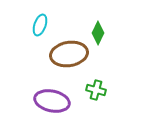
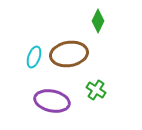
cyan ellipse: moved 6 px left, 32 px down
green diamond: moved 12 px up
green cross: rotated 18 degrees clockwise
